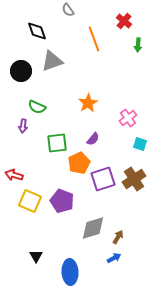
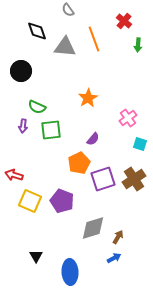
gray triangle: moved 13 px right, 14 px up; rotated 25 degrees clockwise
orange star: moved 5 px up
green square: moved 6 px left, 13 px up
